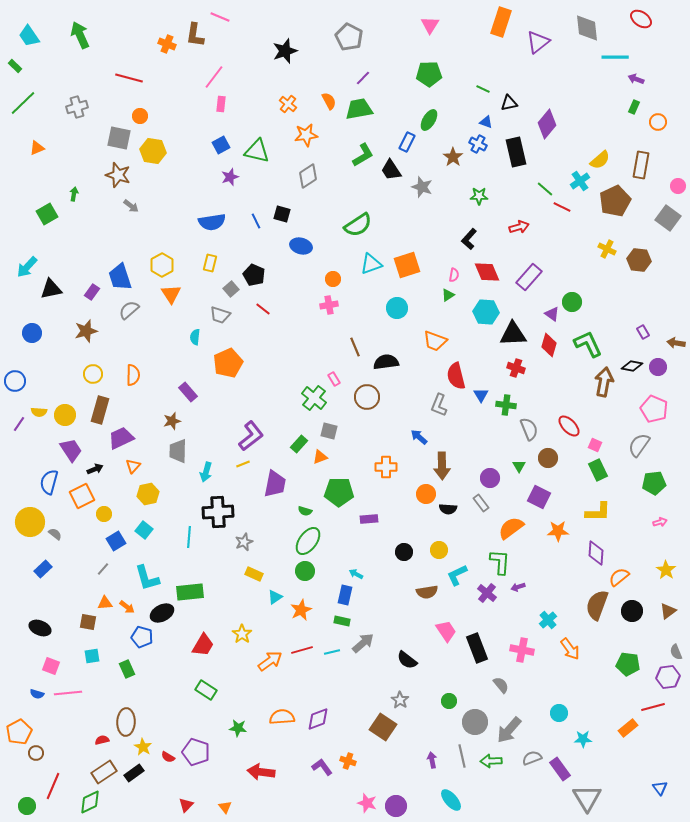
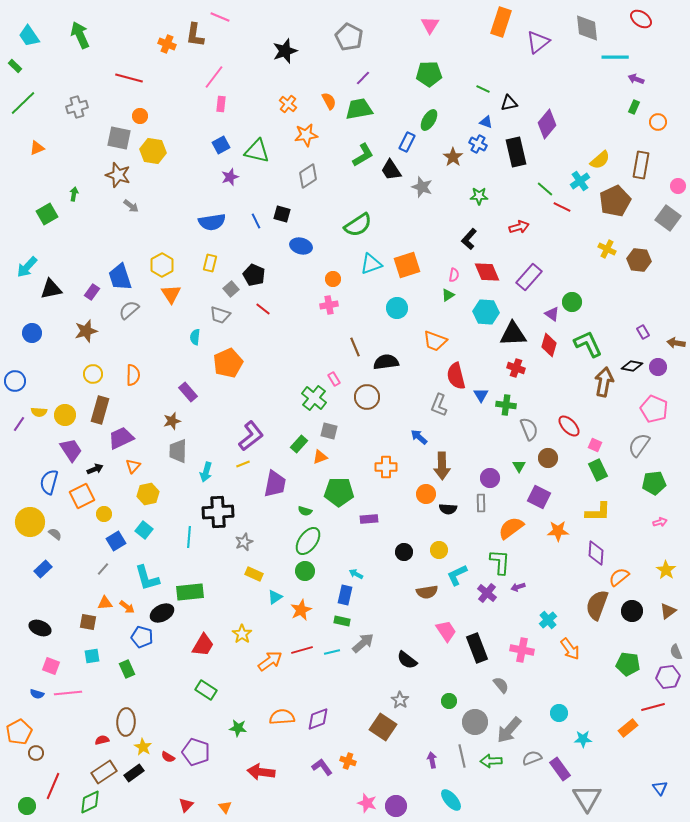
gray rectangle at (481, 503): rotated 36 degrees clockwise
